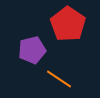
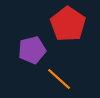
orange line: rotated 8 degrees clockwise
